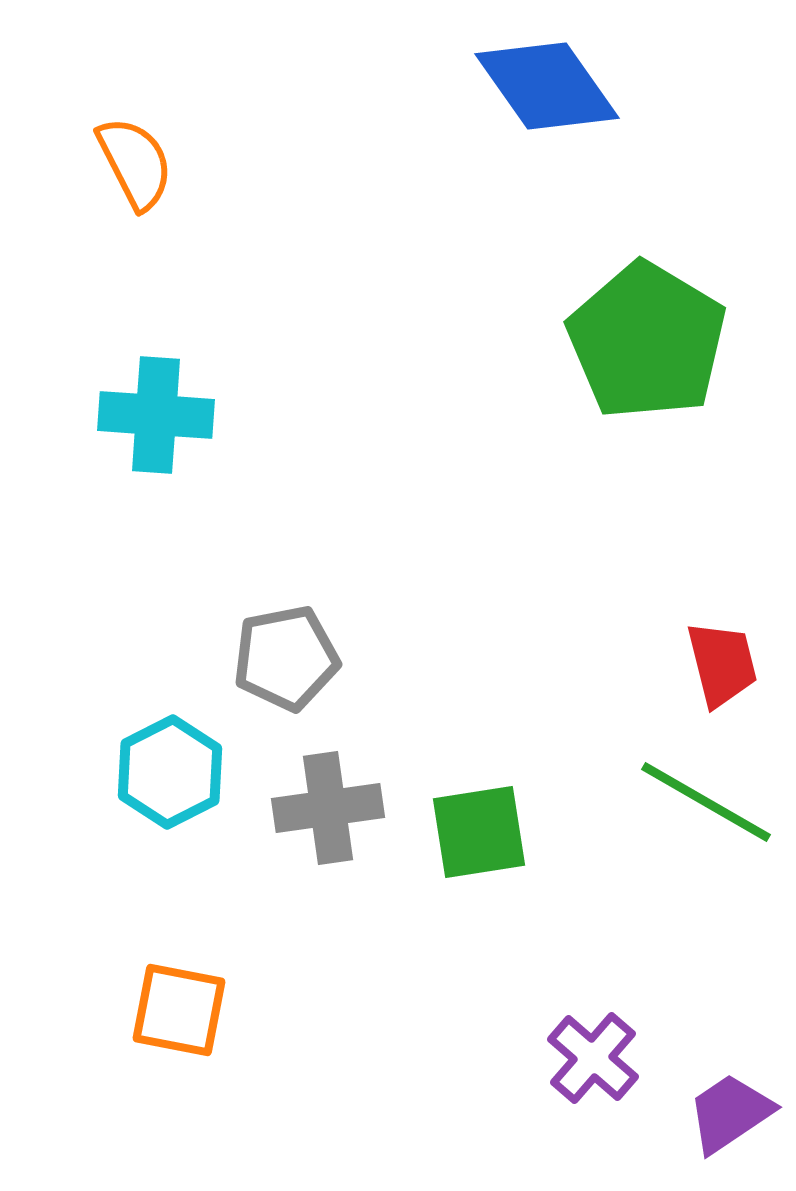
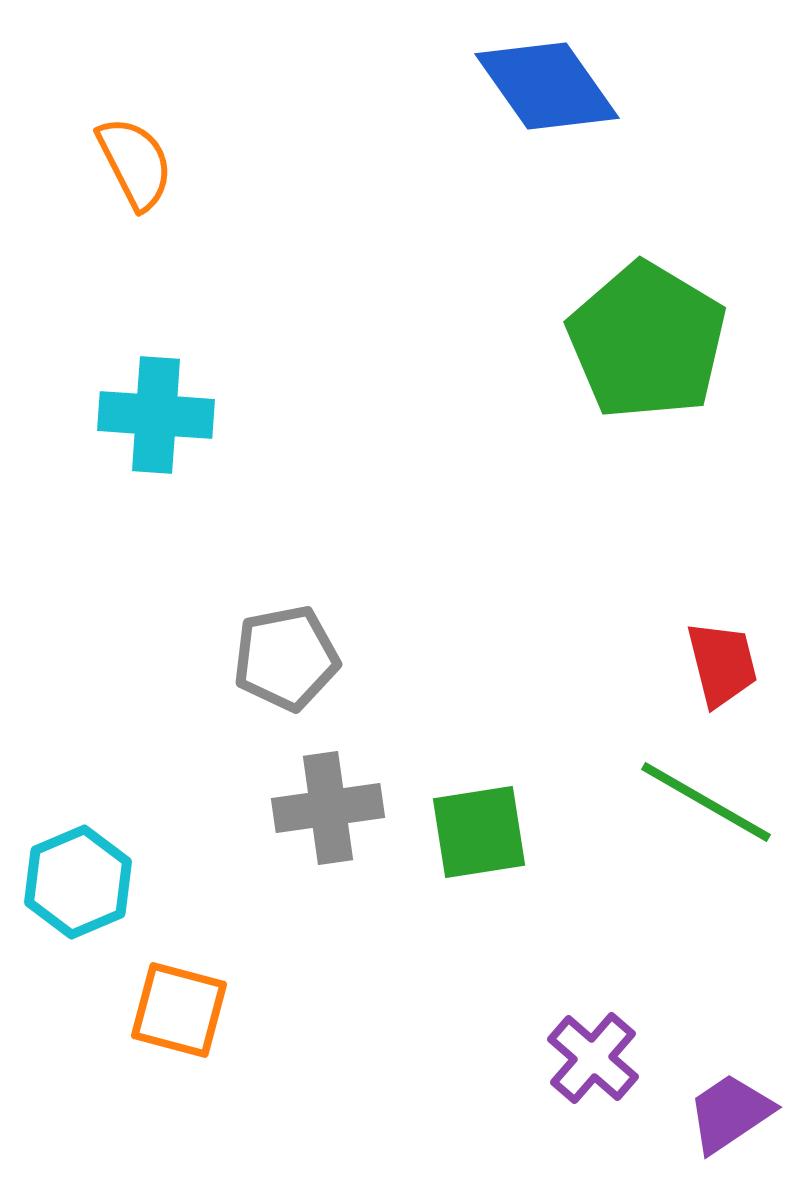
cyan hexagon: moved 92 px left, 110 px down; rotated 4 degrees clockwise
orange square: rotated 4 degrees clockwise
